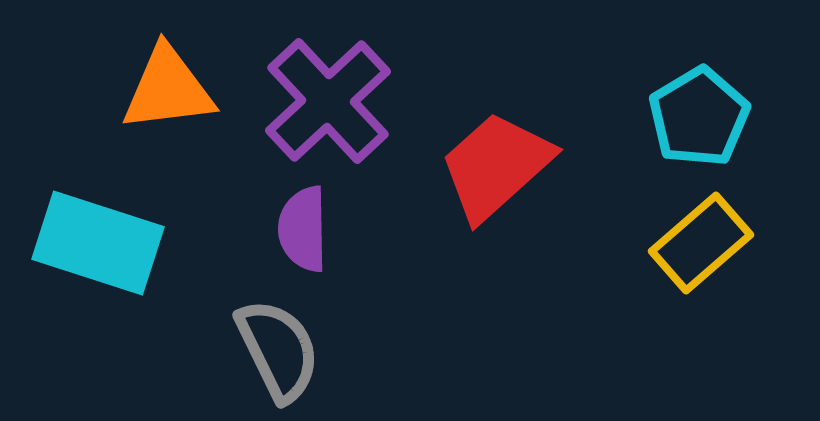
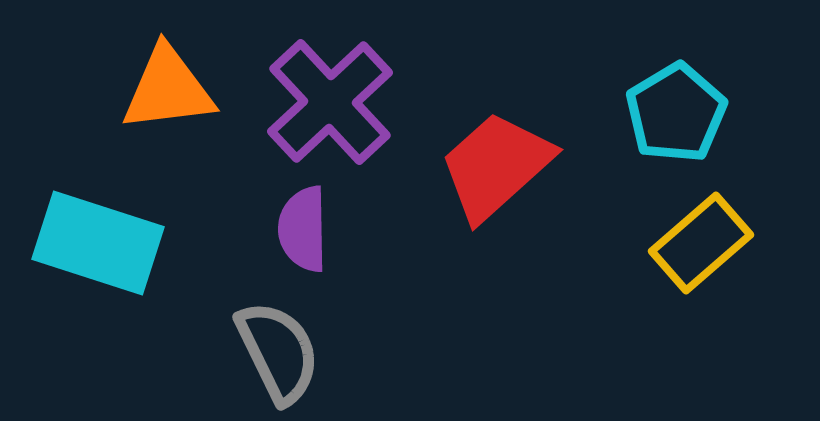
purple cross: moved 2 px right, 1 px down
cyan pentagon: moved 23 px left, 4 px up
gray semicircle: moved 2 px down
